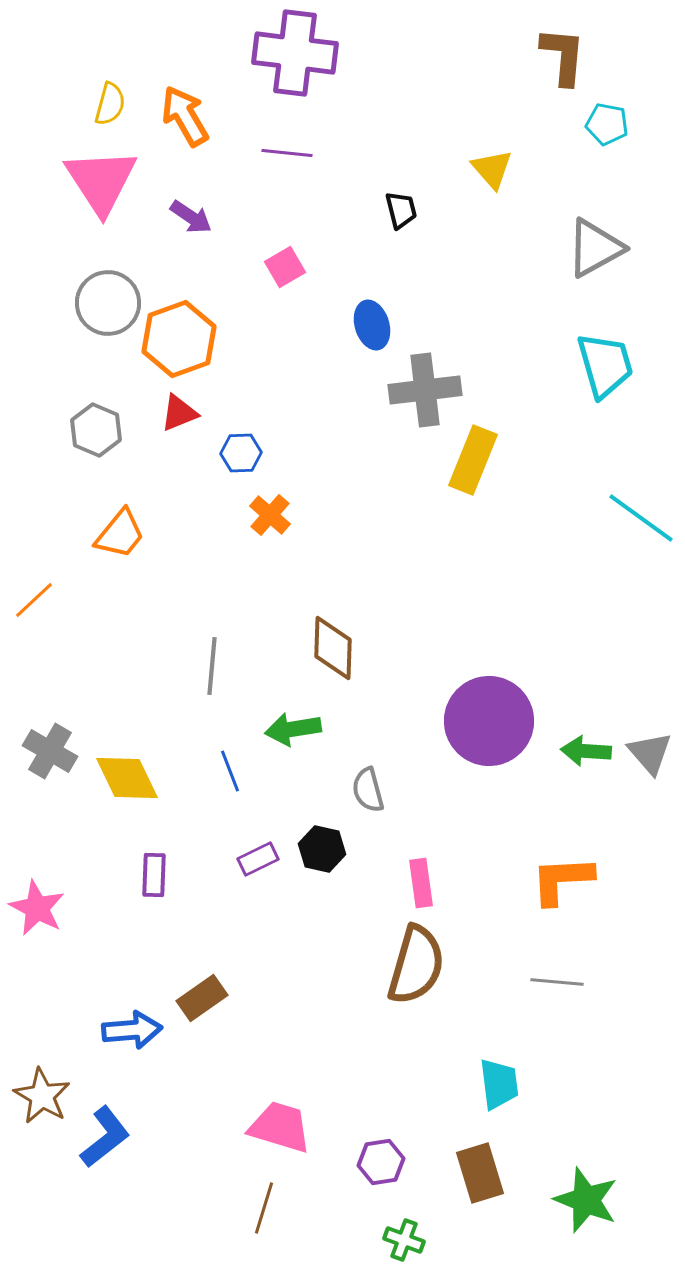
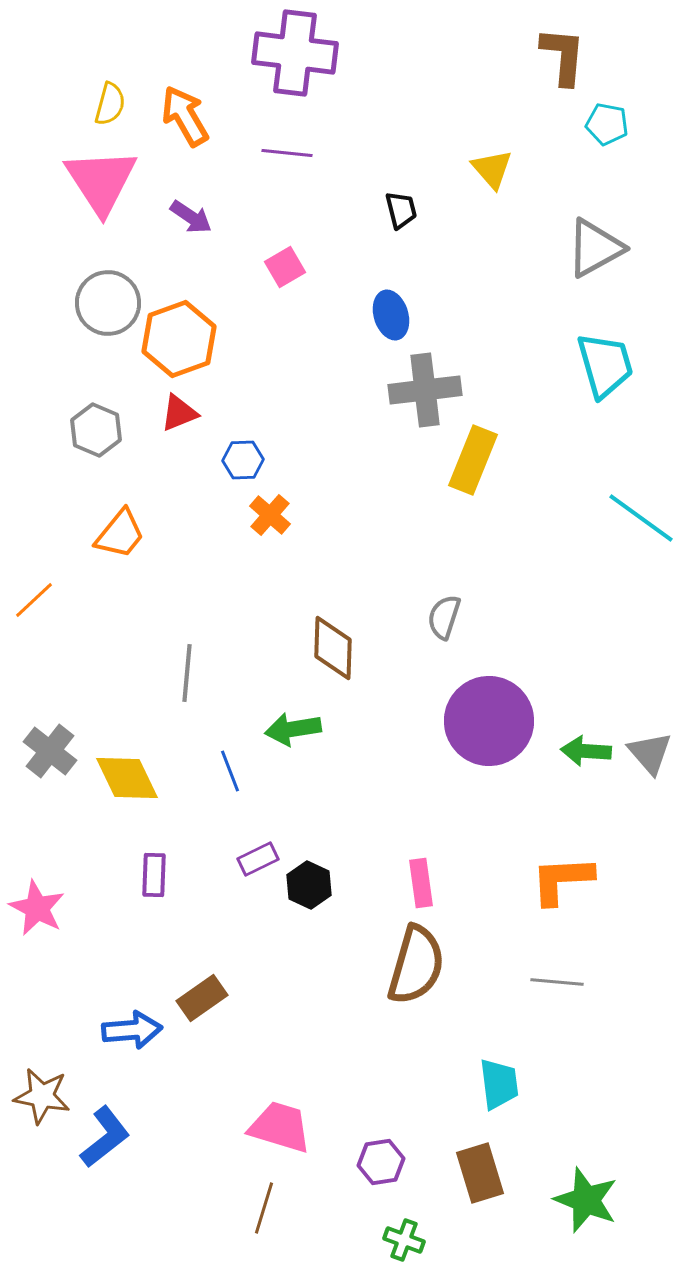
blue ellipse at (372, 325): moved 19 px right, 10 px up
blue hexagon at (241, 453): moved 2 px right, 7 px down
gray line at (212, 666): moved 25 px left, 7 px down
gray cross at (50, 751): rotated 8 degrees clockwise
gray semicircle at (368, 790): moved 76 px right, 173 px up; rotated 33 degrees clockwise
black hexagon at (322, 849): moved 13 px left, 36 px down; rotated 12 degrees clockwise
brown star at (42, 1096): rotated 20 degrees counterclockwise
